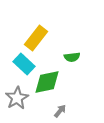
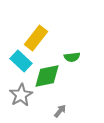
cyan rectangle: moved 3 px left, 3 px up
green diamond: moved 6 px up
gray star: moved 4 px right, 3 px up
